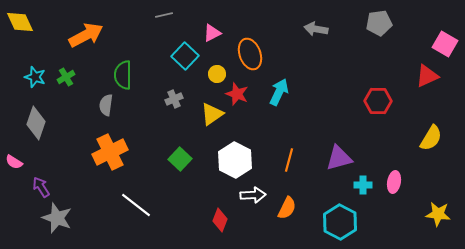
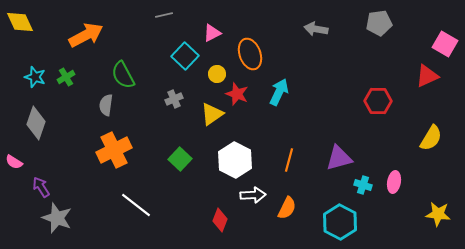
green semicircle: rotated 28 degrees counterclockwise
orange cross: moved 4 px right, 2 px up
cyan cross: rotated 18 degrees clockwise
